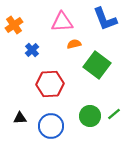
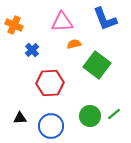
orange cross: rotated 30 degrees counterclockwise
red hexagon: moved 1 px up
